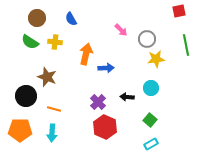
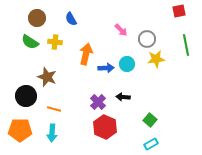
cyan circle: moved 24 px left, 24 px up
black arrow: moved 4 px left
